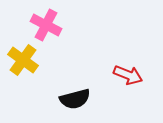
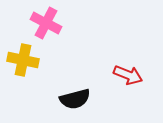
pink cross: moved 2 px up
yellow cross: rotated 24 degrees counterclockwise
